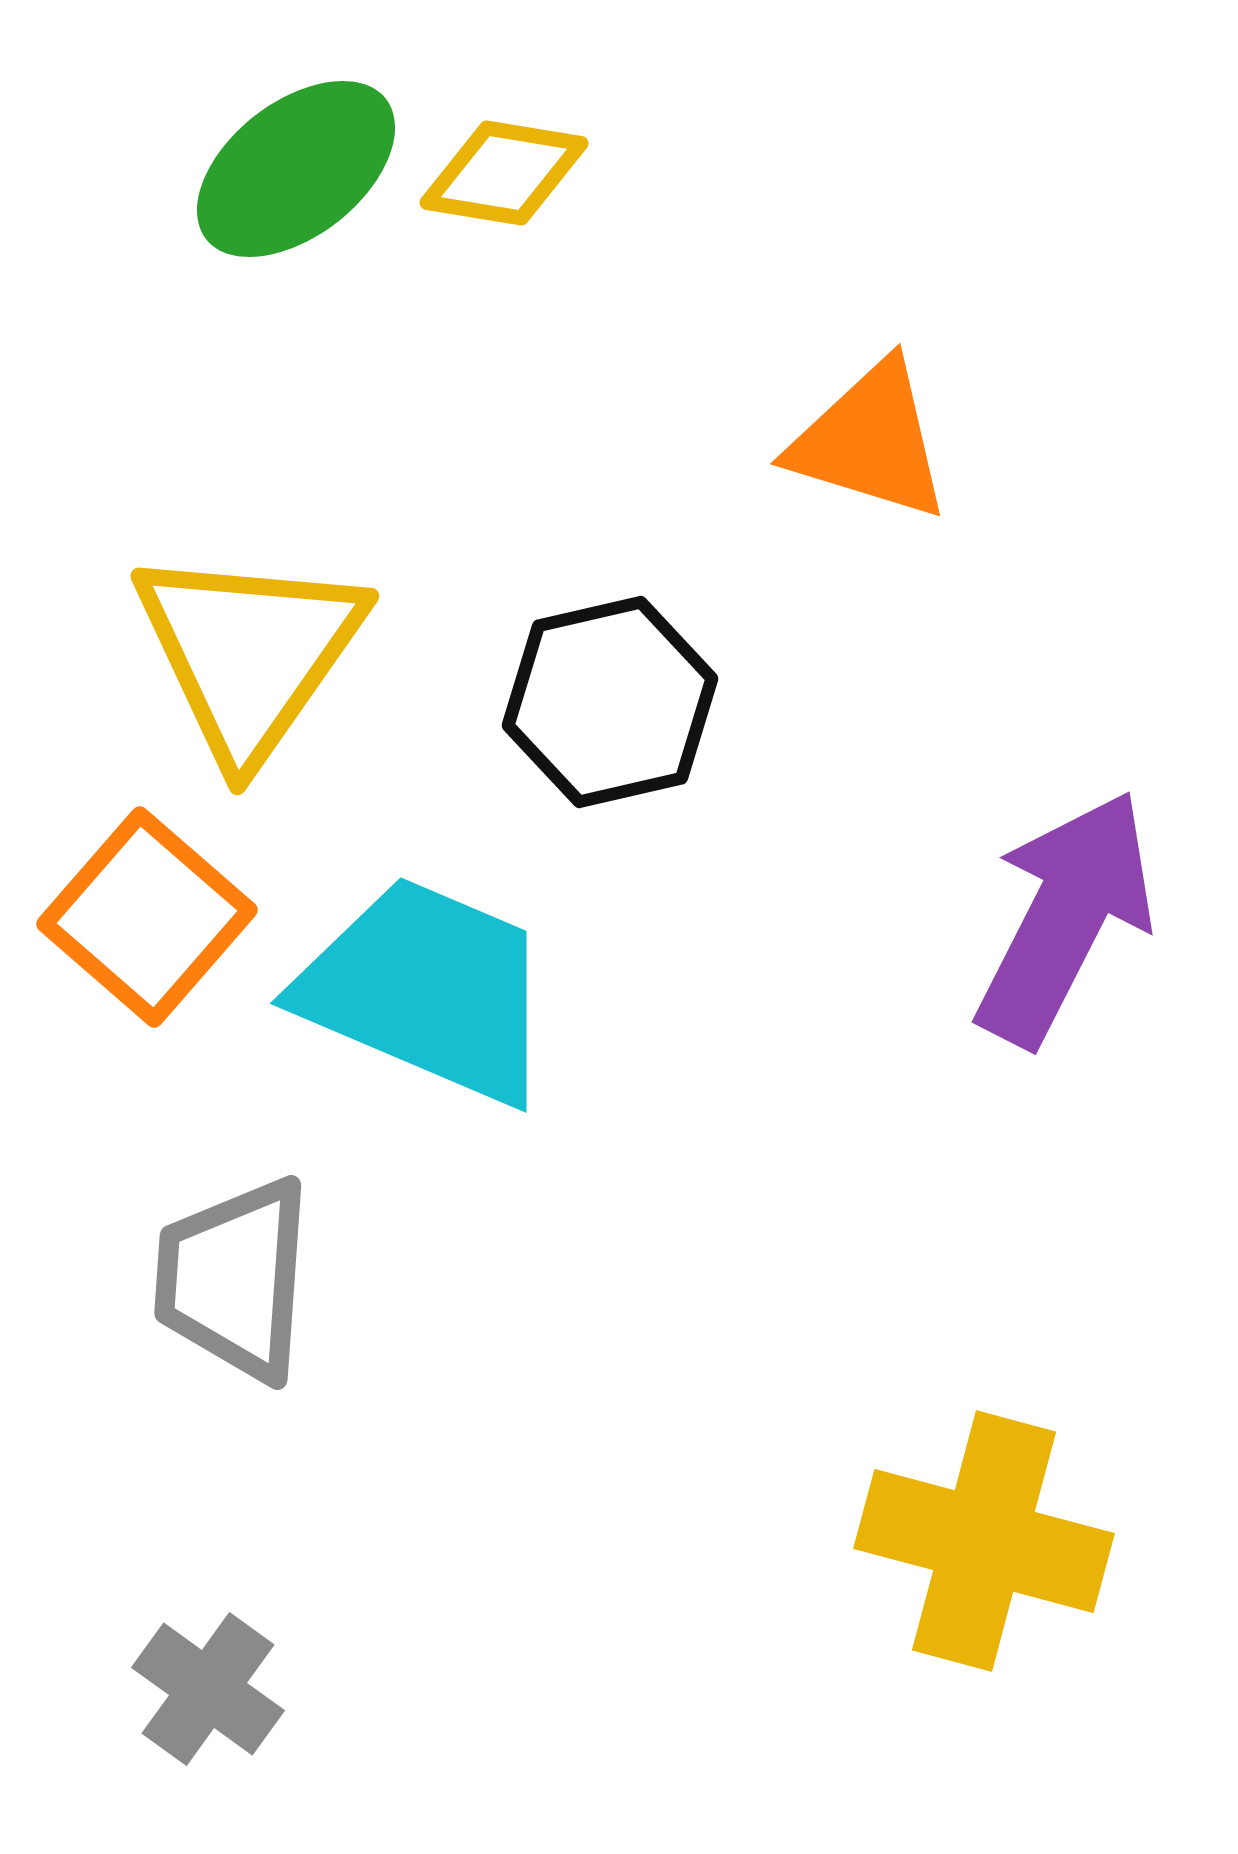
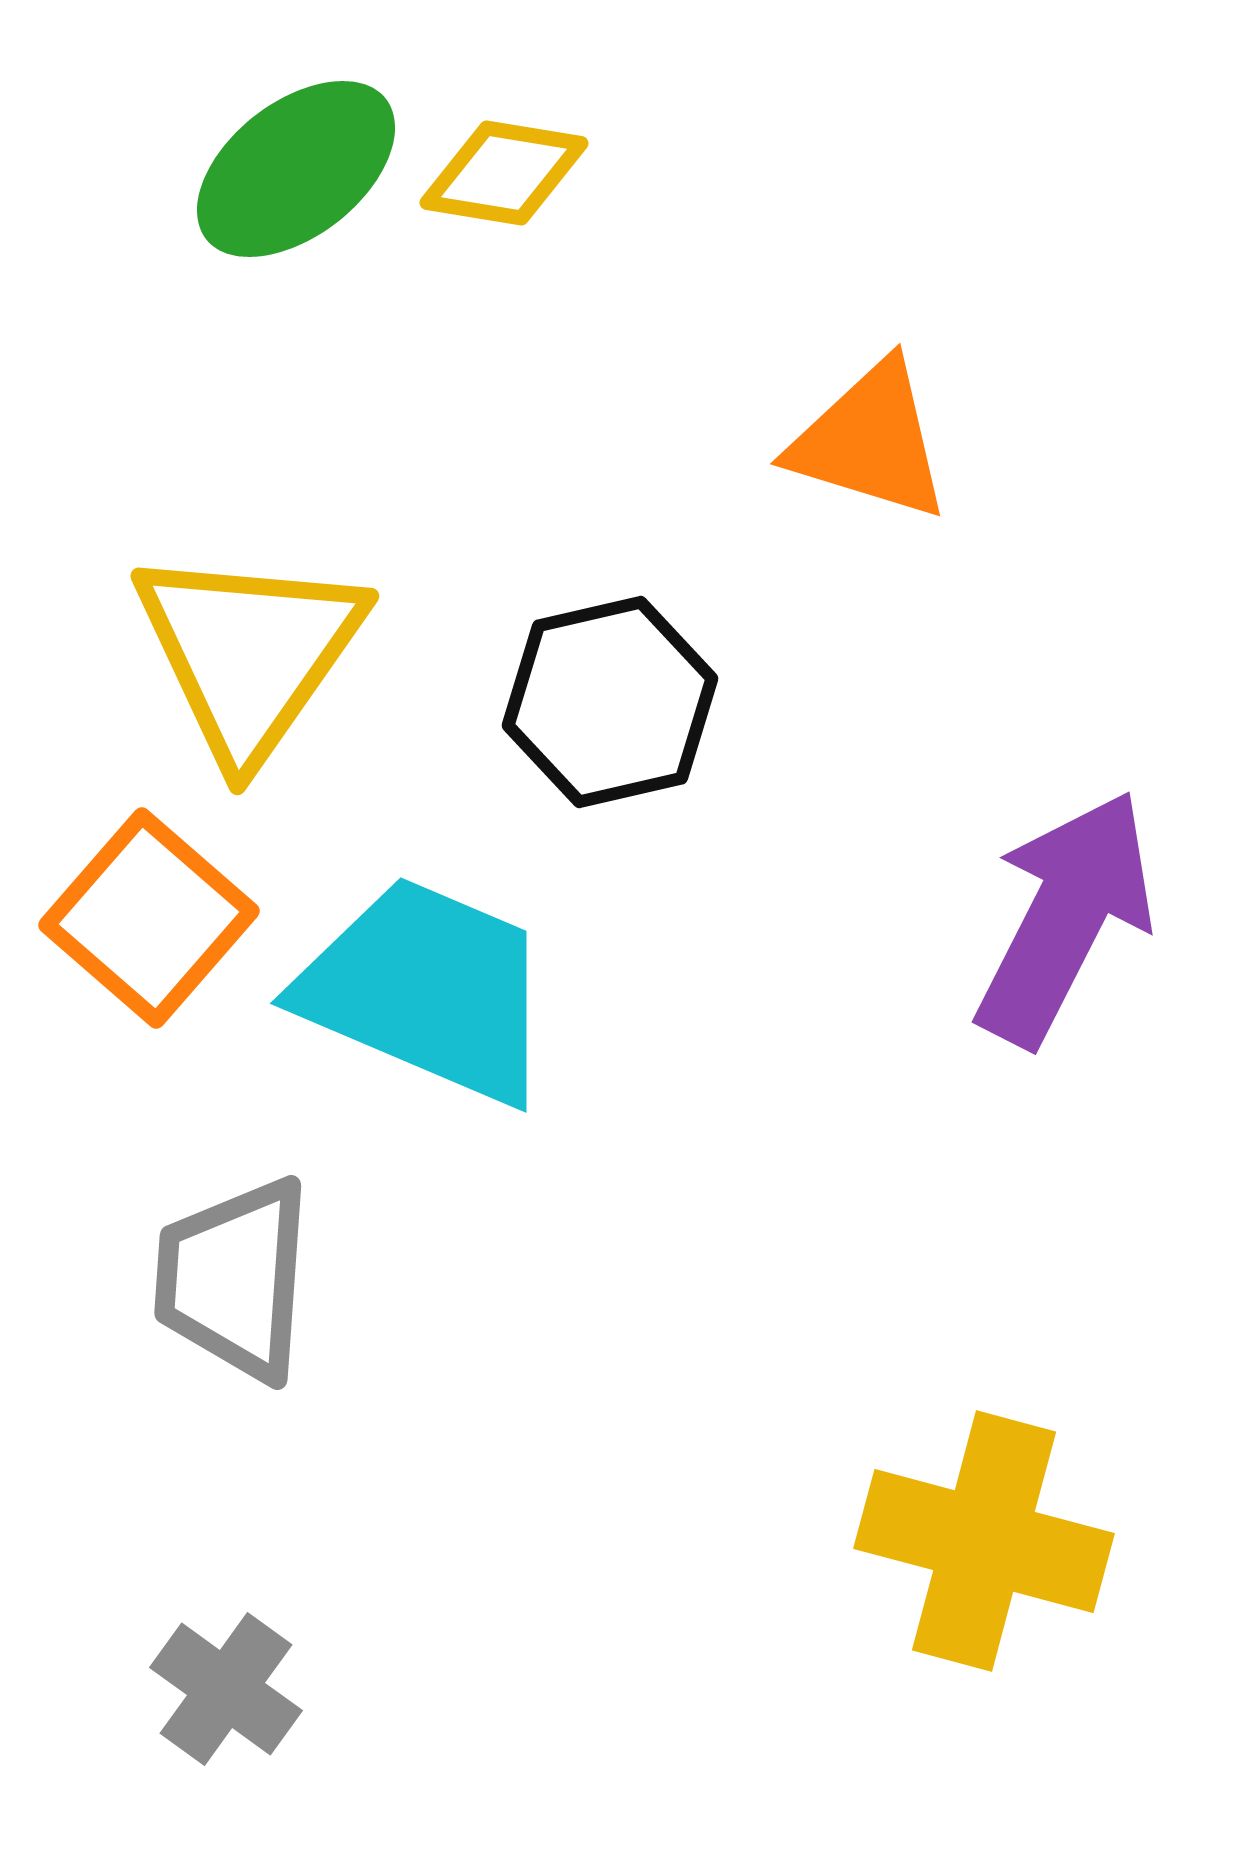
orange square: moved 2 px right, 1 px down
gray cross: moved 18 px right
